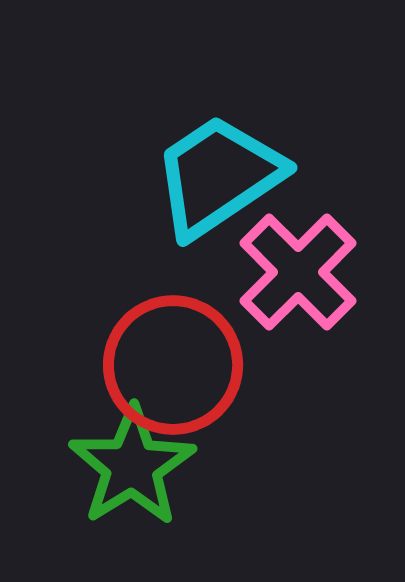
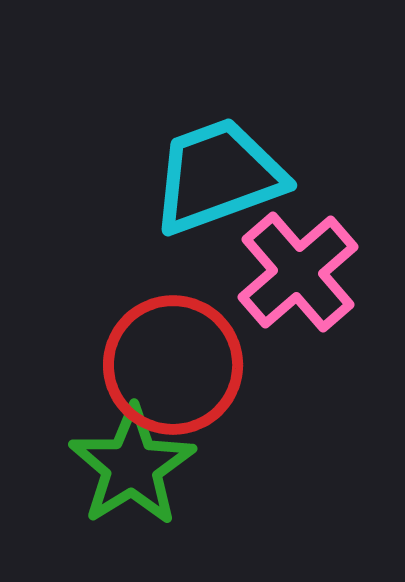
cyan trapezoid: rotated 14 degrees clockwise
pink cross: rotated 4 degrees clockwise
